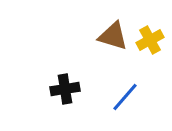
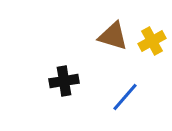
yellow cross: moved 2 px right, 1 px down
black cross: moved 1 px left, 8 px up
